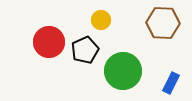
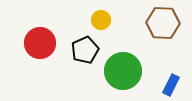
red circle: moved 9 px left, 1 px down
blue rectangle: moved 2 px down
